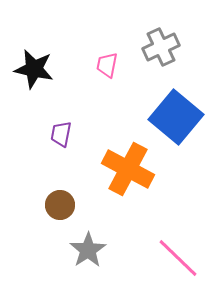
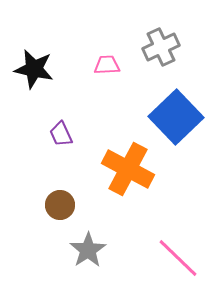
pink trapezoid: rotated 76 degrees clockwise
blue square: rotated 6 degrees clockwise
purple trapezoid: rotated 36 degrees counterclockwise
